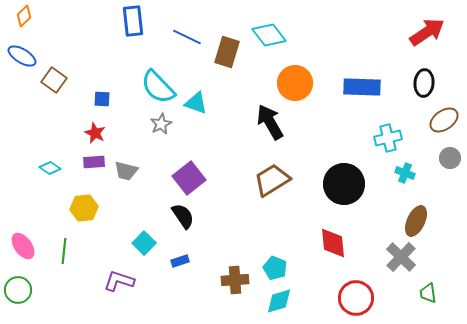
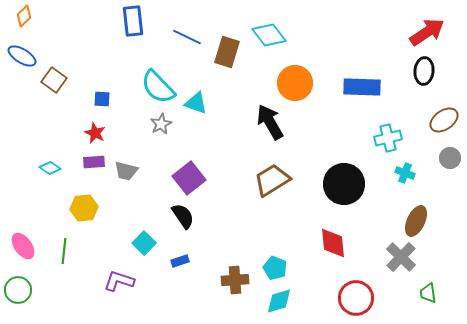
black ellipse at (424, 83): moved 12 px up
